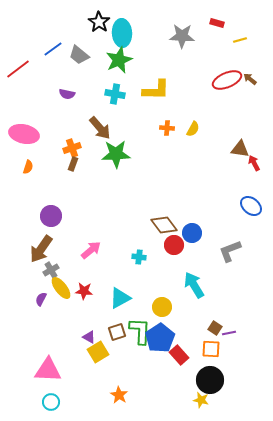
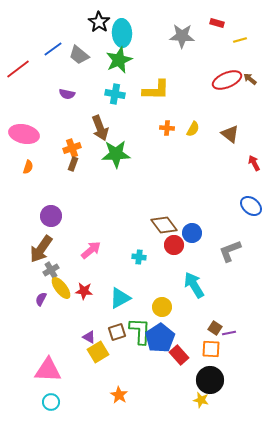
brown arrow at (100, 128): rotated 20 degrees clockwise
brown triangle at (240, 149): moved 10 px left, 15 px up; rotated 30 degrees clockwise
